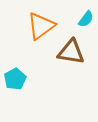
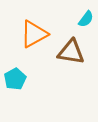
orange triangle: moved 7 px left, 8 px down; rotated 8 degrees clockwise
